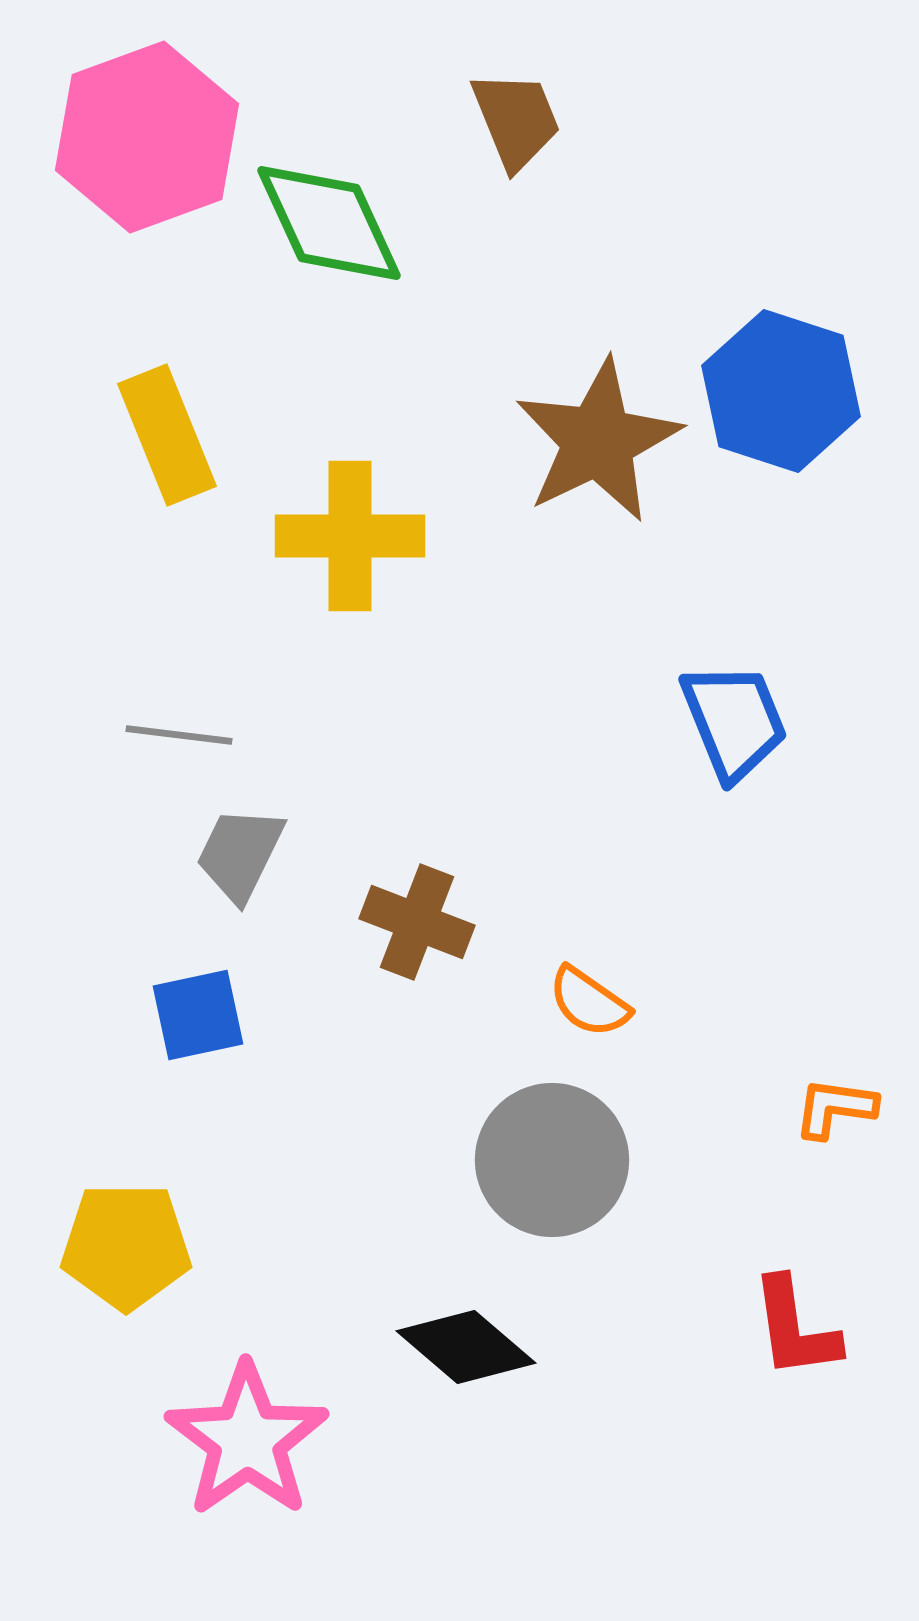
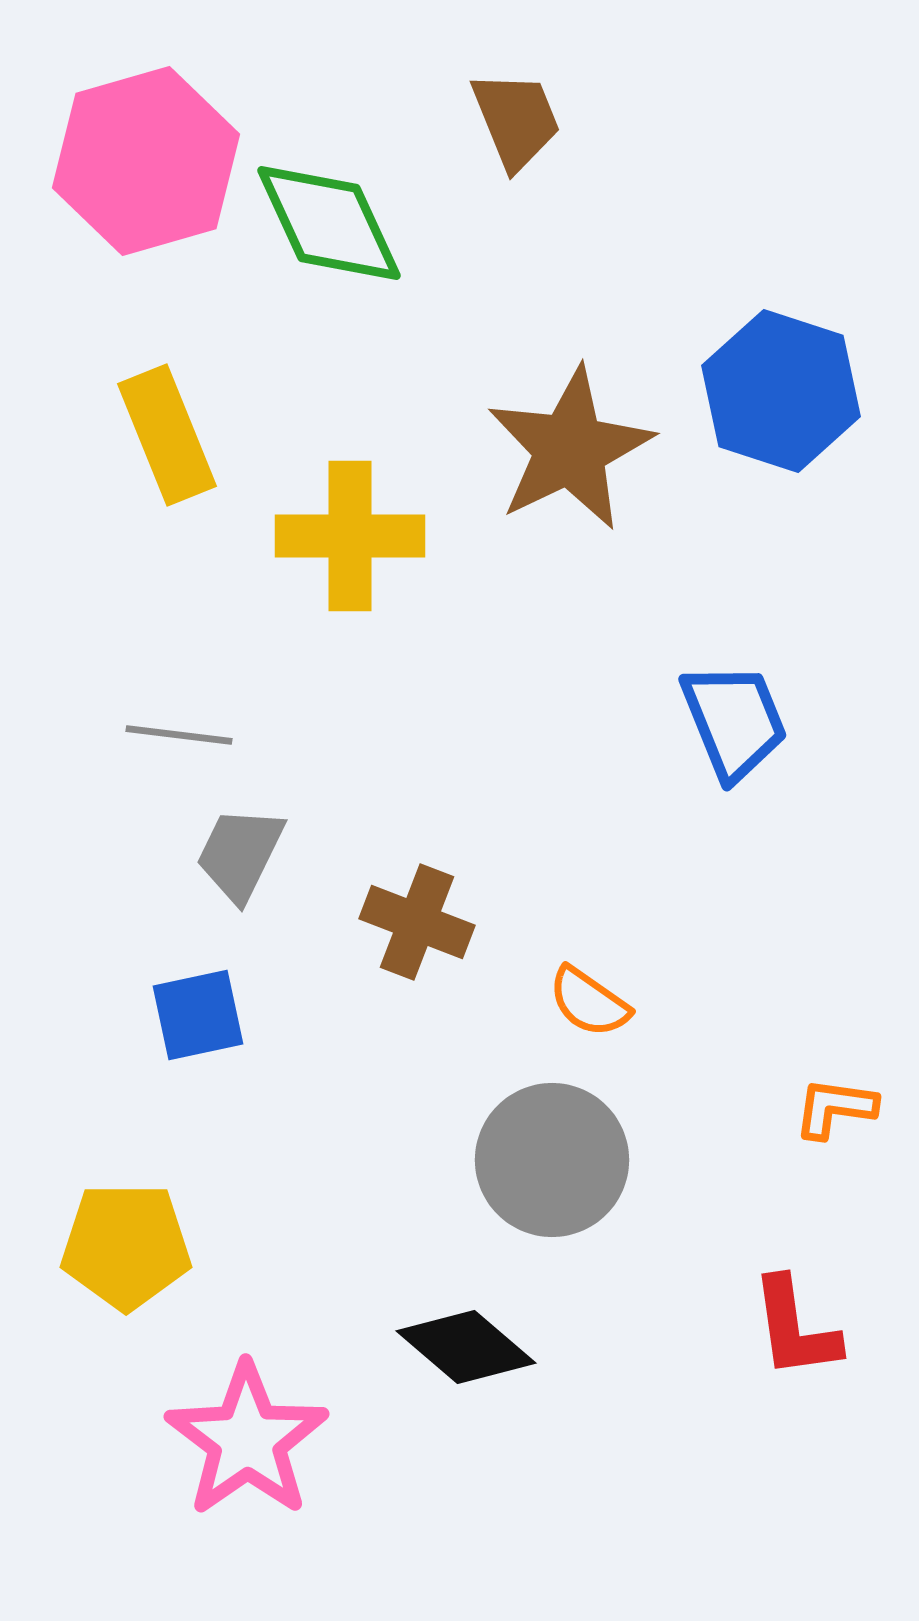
pink hexagon: moved 1 px left, 24 px down; rotated 4 degrees clockwise
brown star: moved 28 px left, 8 px down
